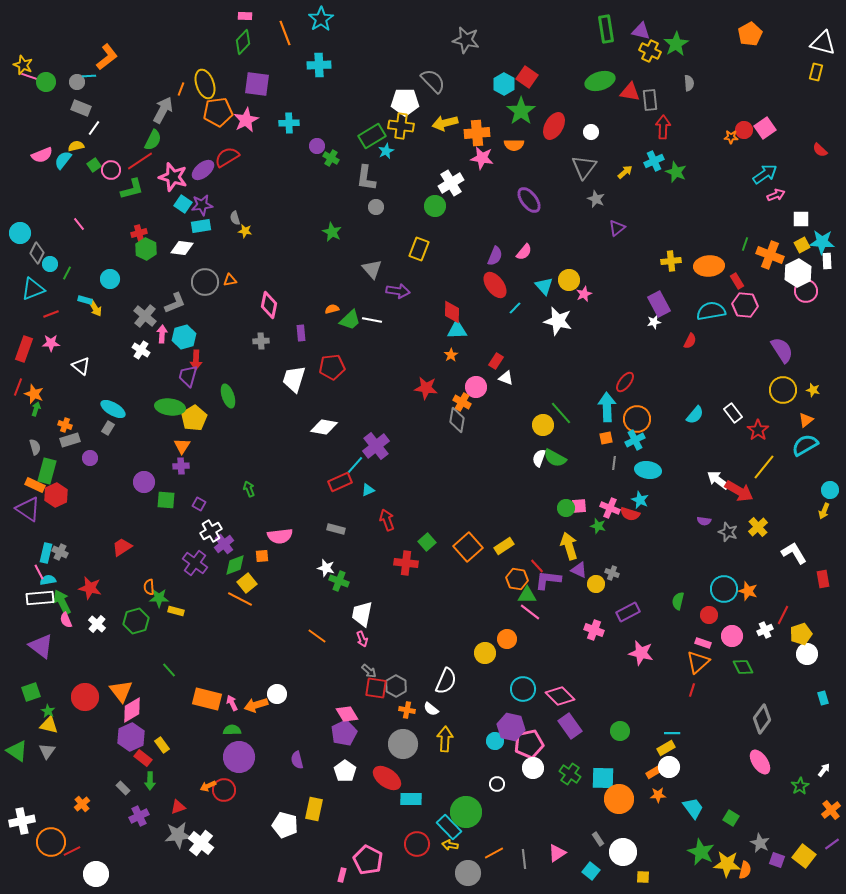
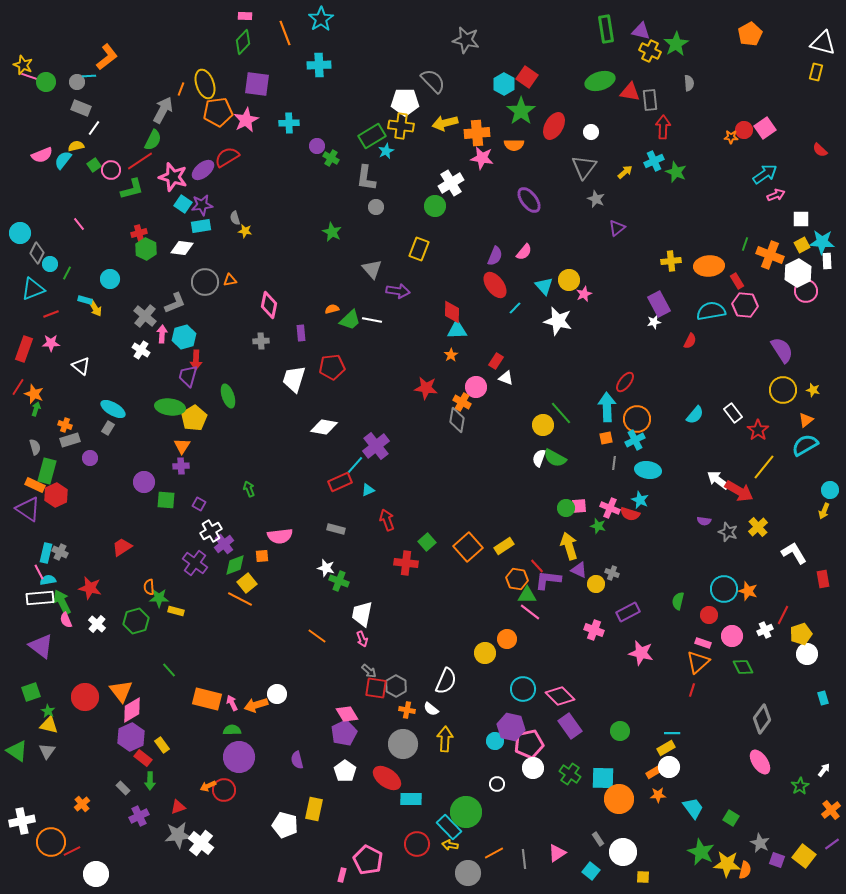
red line at (18, 387): rotated 12 degrees clockwise
